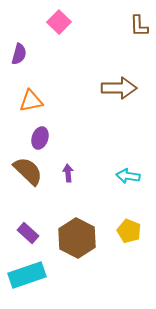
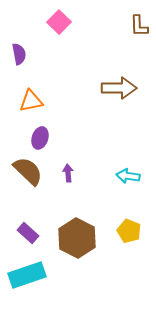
purple semicircle: rotated 25 degrees counterclockwise
